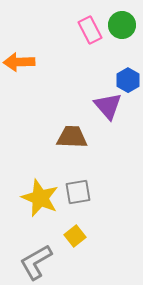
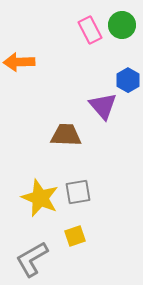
purple triangle: moved 5 px left
brown trapezoid: moved 6 px left, 2 px up
yellow square: rotated 20 degrees clockwise
gray L-shape: moved 4 px left, 3 px up
